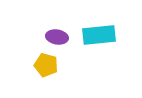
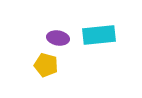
purple ellipse: moved 1 px right, 1 px down
